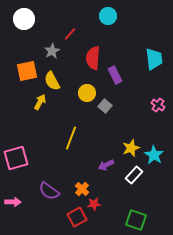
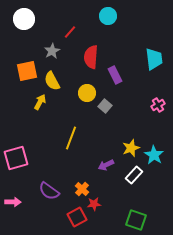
red line: moved 2 px up
red semicircle: moved 2 px left, 1 px up
pink cross: rotated 24 degrees clockwise
